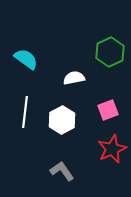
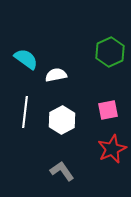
white semicircle: moved 18 px left, 3 px up
pink square: rotated 10 degrees clockwise
